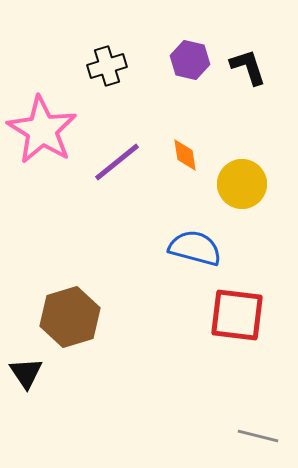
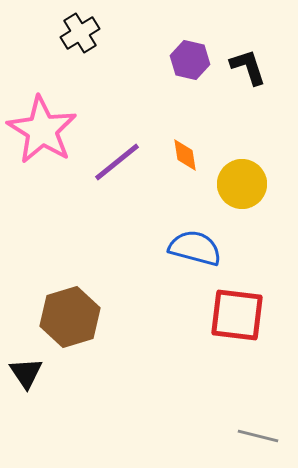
black cross: moved 27 px left, 33 px up; rotated 15 degrees counterclockwise
